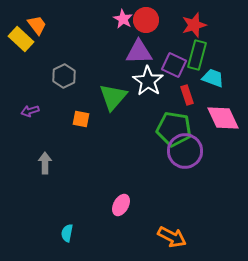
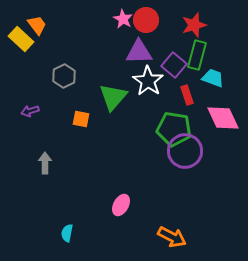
purple square: rotated 15 degrees clockwise
